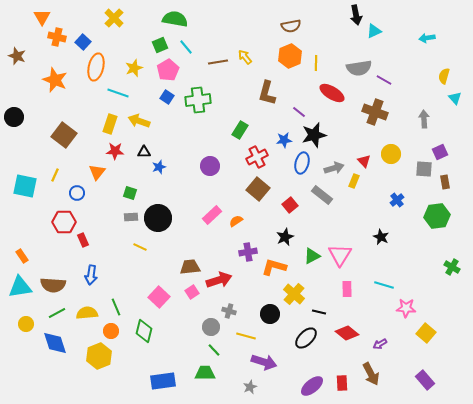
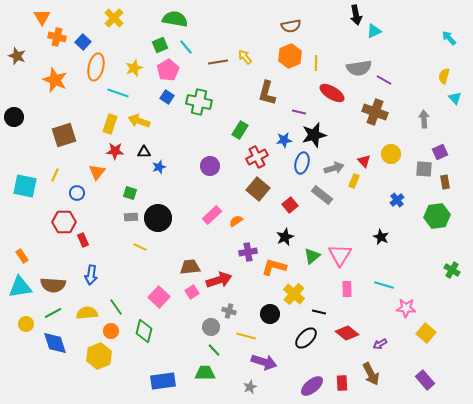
cyan arrow at (427, 38): moved 22 px right; rotated 56 degrees clockwise
green cross at (198, 100): moved 1 px right, 2 px down; rotated 20 degrees clockwise
purple line at (299, 112): rotated 24 degrees counterclockwise
brown square at (64, 135): rotated 35 degrees clockwise
green triangle at (312, 256): rotated 12 degrees counterclockwise
green cross at (452, 267): moved 3 px down
green line at (116, 307): rotated 12 degrees counterclockwise
green line at (57, 313): moved 4 px left
